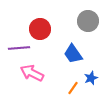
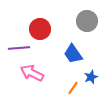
gray circle: moved 1 px left
blue star: moved 1 px up
